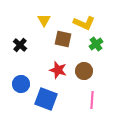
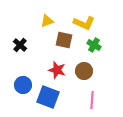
yellow triangle: moved 3 px right, 1 px down; rotated 40 degrees clockwise
brown square: moved 1 px right, 1 px down
green cross: moved 2 px left, 1 px down; rotated 24 degrees counterclockwise
red star: moved 1 px left
blue circle: moved 2 px right, 1 px down
blue square: moved 2 px right, 2 px up
